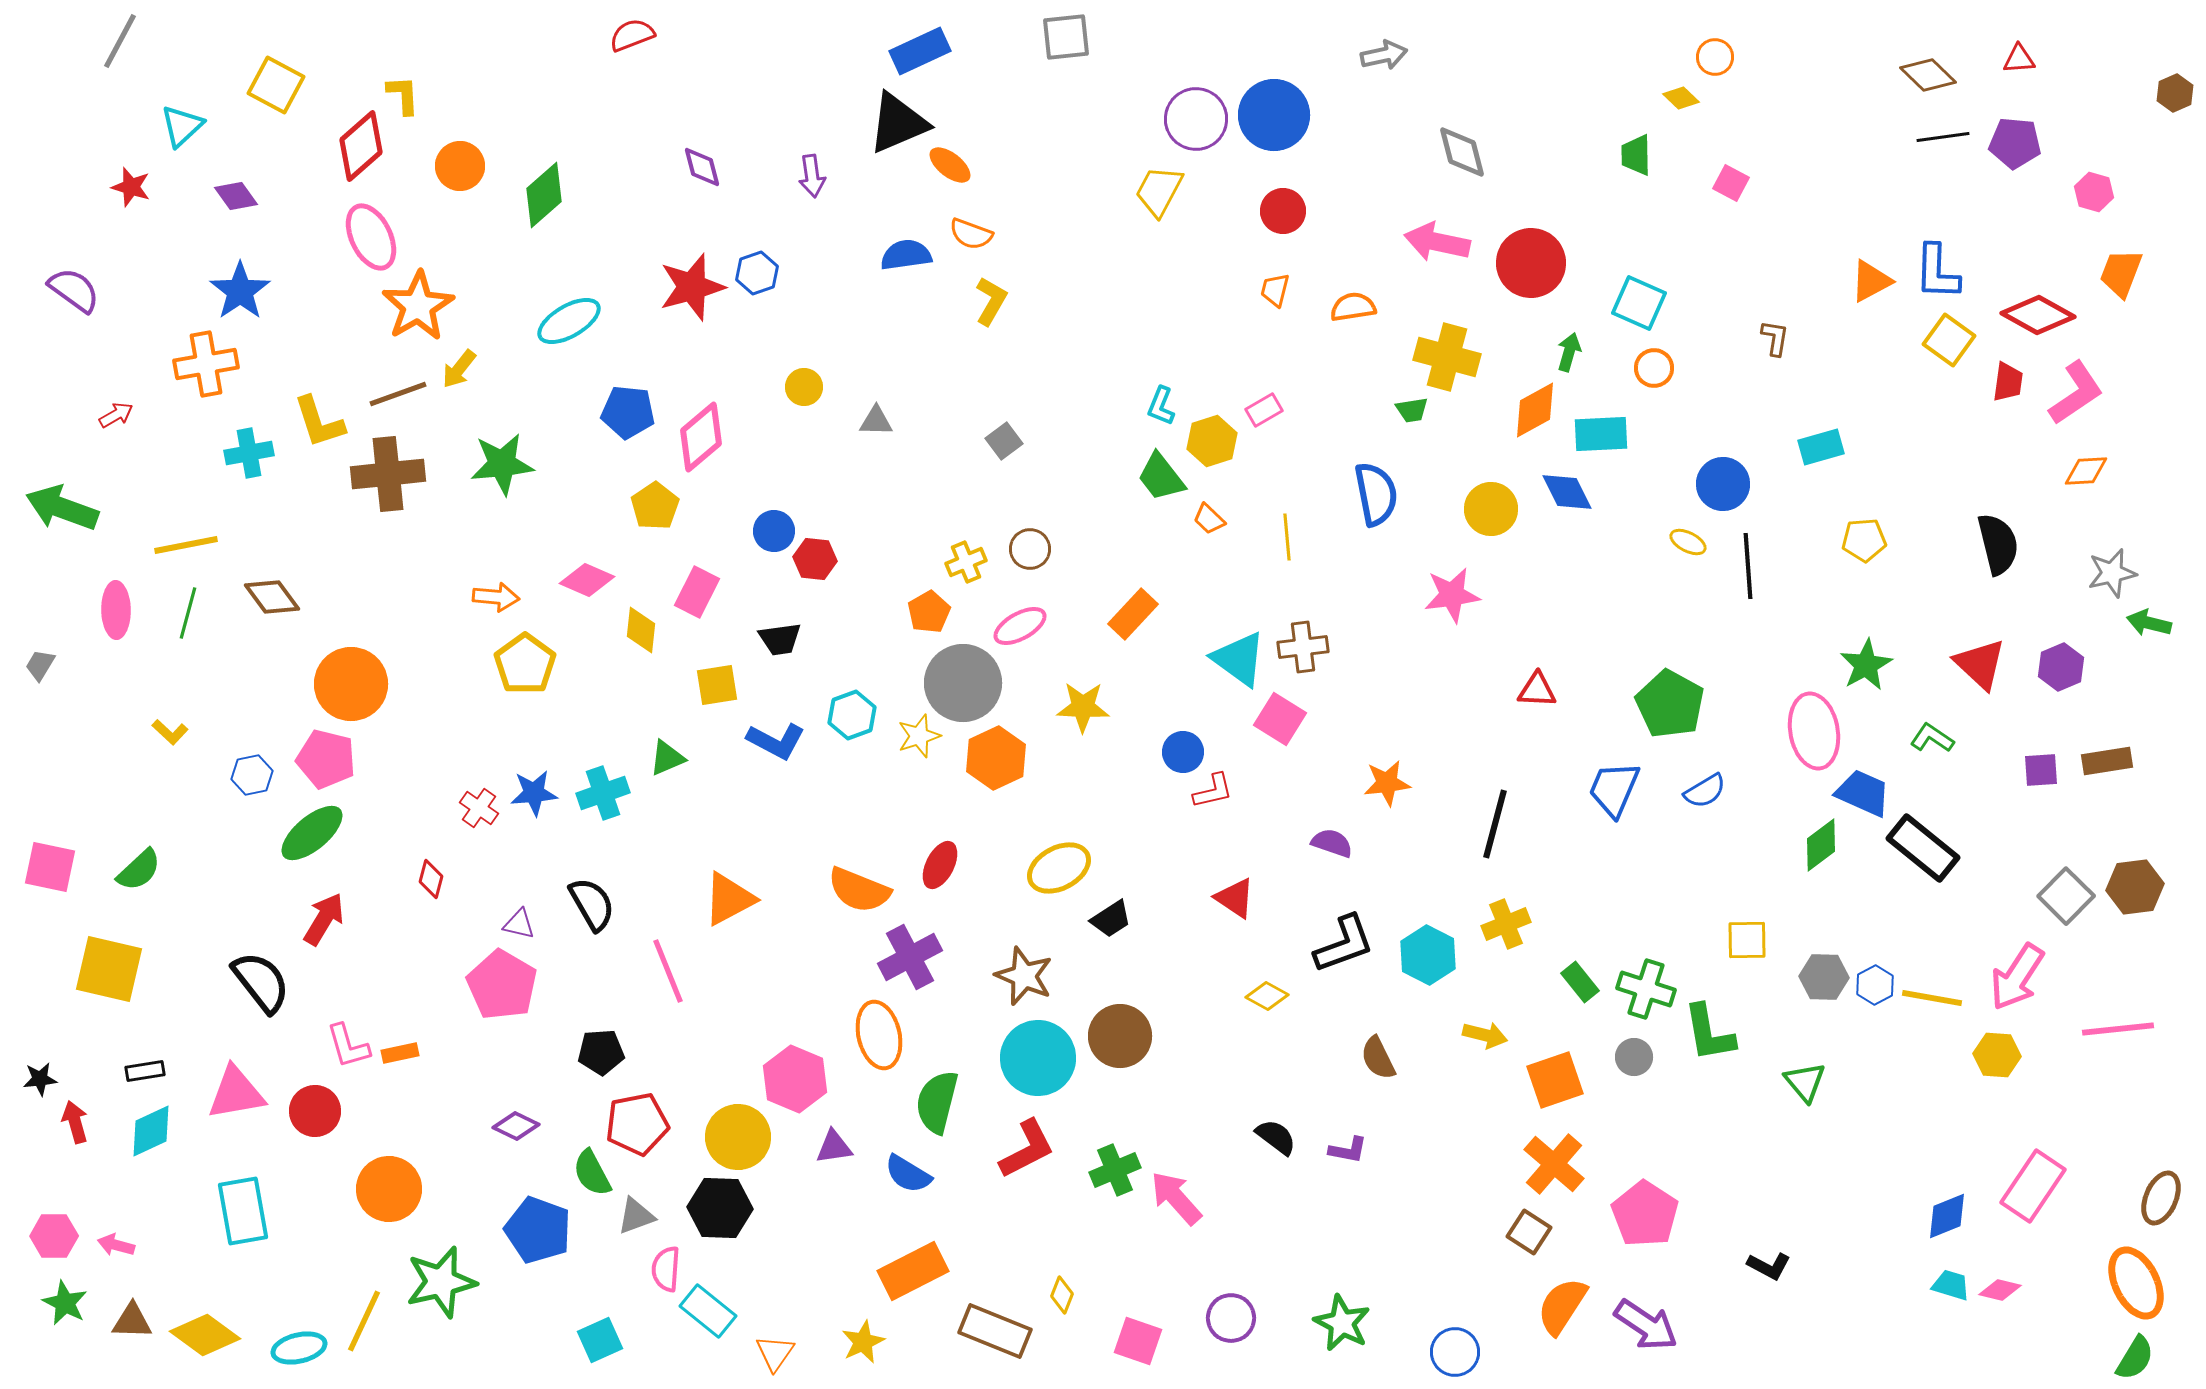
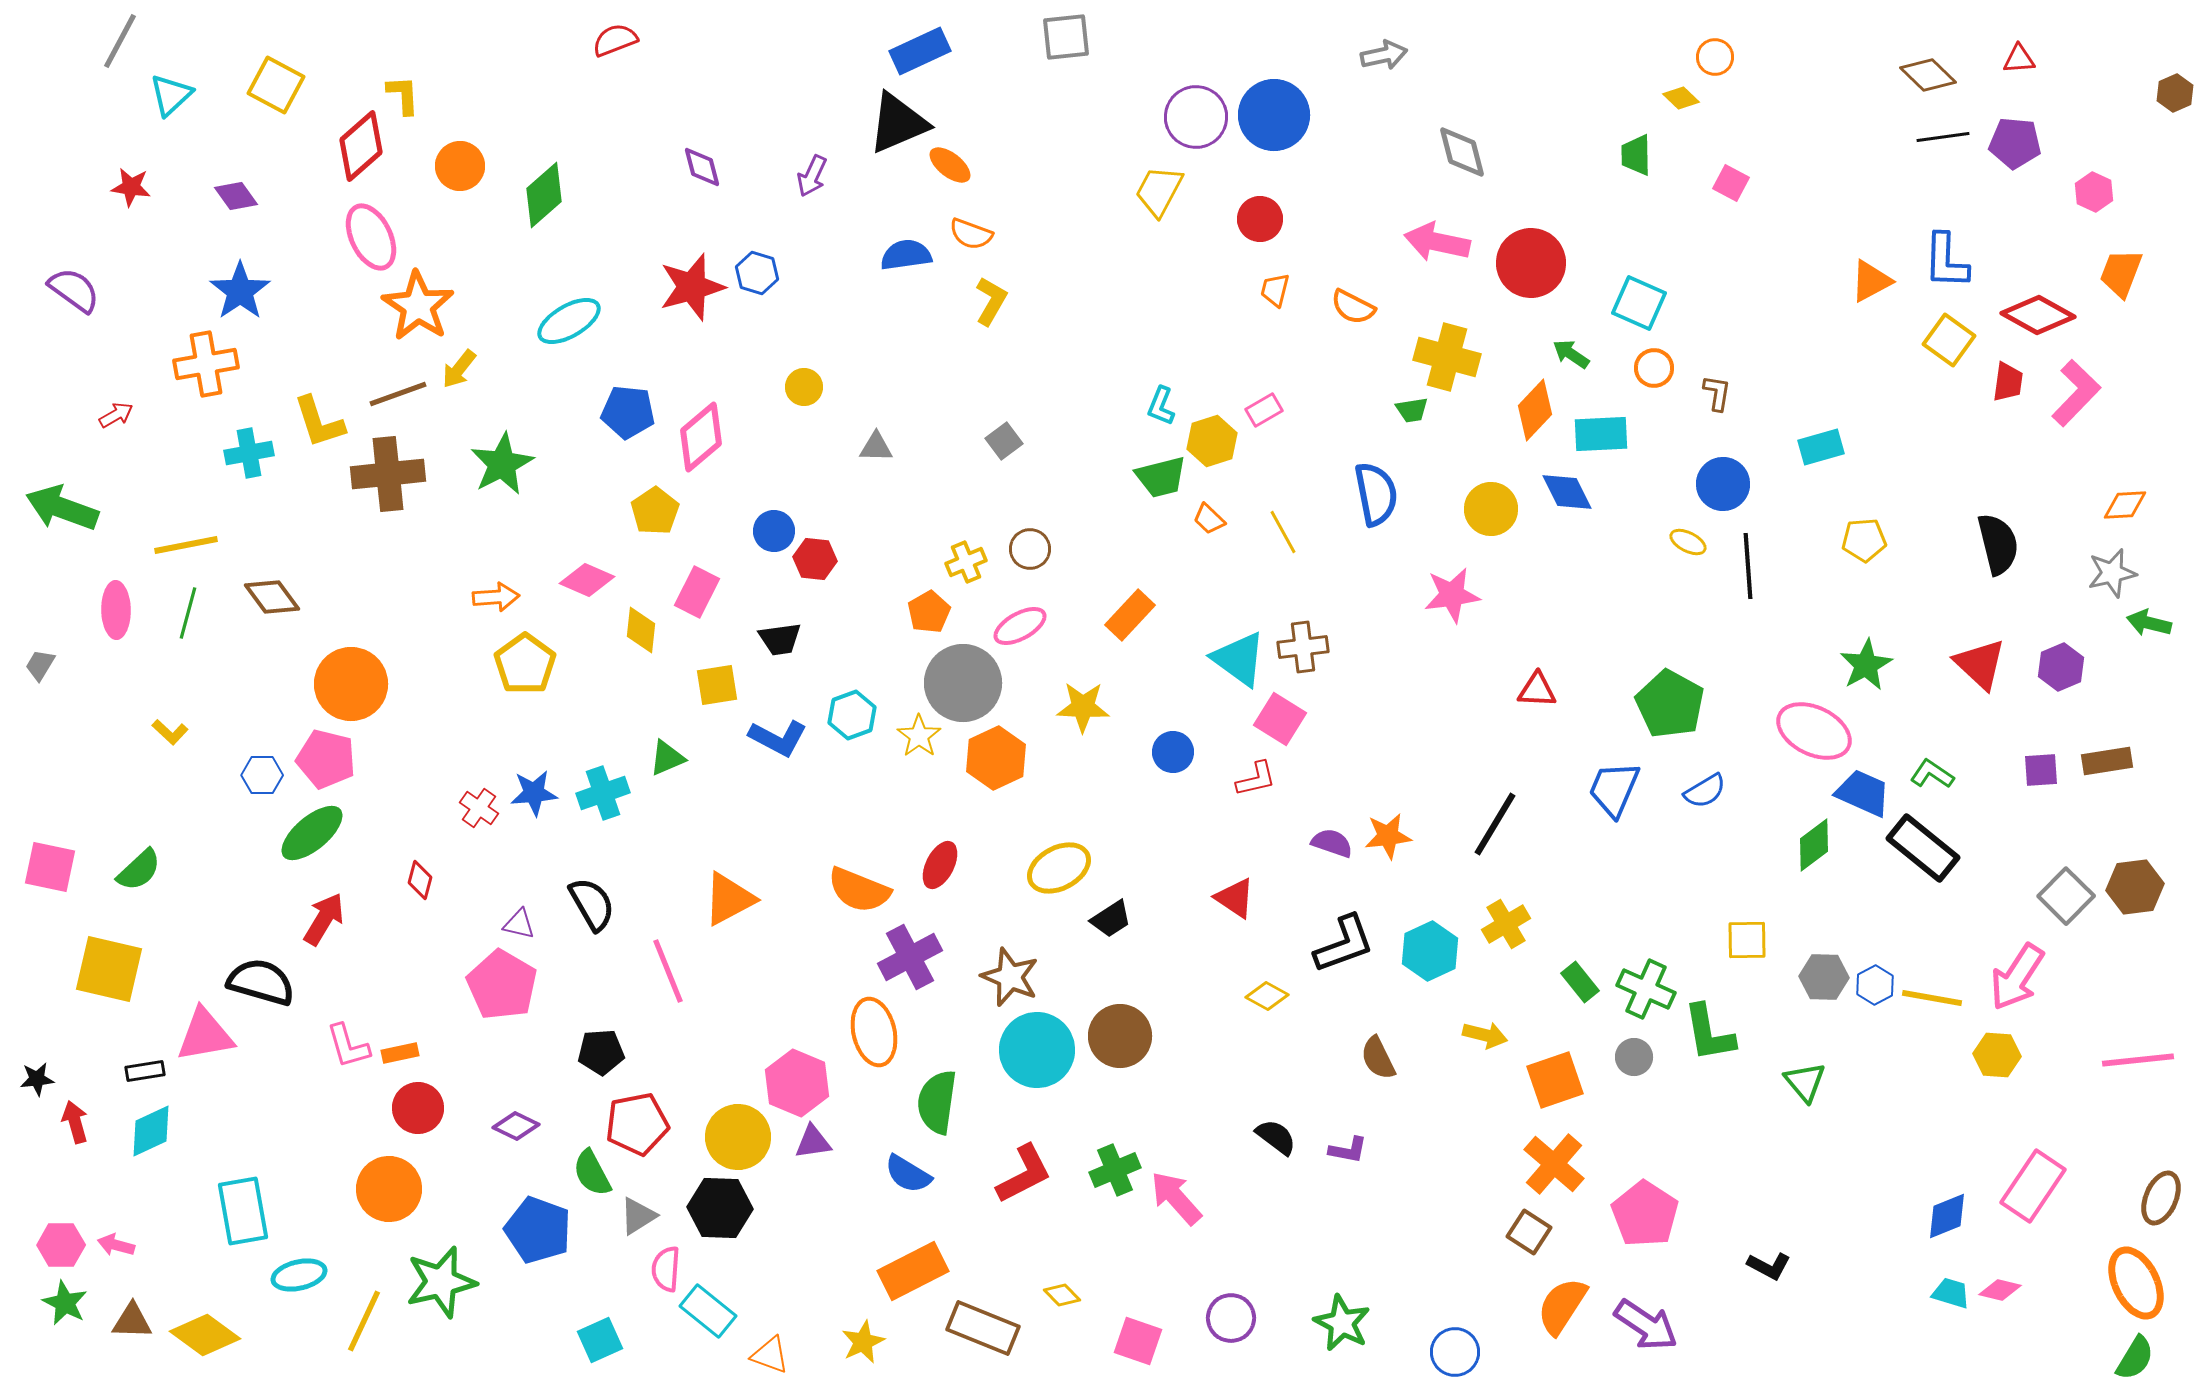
red semicircle at (632, 35): moved 17 px left, 5 px down
purple circle at (1196, 119): moved 2 px up
cyan triangle at (182, 126): moved 11 px left, 31 px up
purple arrow at (812, 176): rotated 33 degrees clockwise
red star at (131, 187): rotated 9 degrees counterclockwise
pink hexagon at (2094, 192): rotated 9 degrees clockwise
red circle at (1283, 211): moved 23 px left, 8 px down
blue L-shape at (1937, 272): moved 9 px right, 11 px up
blue hexagon at (757, 273): rotated 24 degrees counterclockwise
orange star at (418, 306): rotated 8 degrees counterclockwise
orange semicircle at (1353, 307): rotated 144 degrees counterclockwise
brown L-shape at (1775, 338): moved 58 px left, 55 px down
green arrow at (1569, 352): moved 2 px right, 2 px down; rotated 72 degrees counterclockwise
pink L-shape at (2076, 393): rotated 12 degrees counterclockwise
orange diamond at (1535, 410): rotated 18 degrees counterclockwise
gray triangle at (876, 421): moved 26 px down
green star at (502, 464): rotated 22 degrees counterclockwise
orange diamond at (2086, 471): moved 39 px right, 34 px down
green trapezoid at (1161, 477): rotated 66 degrees counterclockwise
yellow pentagon at (655, 506): moved 5 px down
yellow line at (1287, 537): moved 4 px left, 5 px up; rotated 24 degrees counterclockwise
orange arrow at (496, 597): rotated 9 degrees counterclockwise
orange rectangle at (1133, 614): moved 3 px left, 1 px down
pink ellipse at (1814, 731): rotated 54 degrees counterclockwise
yellow star at (919, 736): rotated 18 degrees counterclockwise
green L-shape at (1932, 738): moved 36 px down
blue L-shape at (776, 741): moved 2 px right, 3 px up
blue circle at (1183, 752): moved 10 px left
blue hexagon at (252, 775): moved 10 px right; rotated 12 degrees clockwise
orange star at (1387, 783): moved 1 px right, 53 px down
red L-shape at (1213, 791): moved 43 px right, 12 px up
black line at (1495, 824): rotated 16 degrees clockwise
green diamond at (1821, 845): moved 7 px left
red diamond at (431, 879): moved 11 px left, 1 px down
yellow cross at (1506, 924): rotated 9 degrees counterclockwise
cyan hexagon at (1428, 955): moved 2 px right, 4 px up; rotated 8 degrees clockwise
brown star at (1024, 976): moved 14 px left, 1 px down
black semicircle at (261, 982): rotated 36 degrees counterclockwise
green cross at (1646, 989): rotated 6 degrees clockwise
pink line at (2118, 1029): moved 20 px right, 31 px down
orange ellipse at (879, 1035): moved 5 px left, 3 px up
cyan circle at (1038, 1058): moved 1 px left, 8 px up
black star at (40, 1079): moved 3 px left
pink hexagon at (795, 1079): moved 2 px right, 4 px down
pink triangle at (236, 1093): moved 31 px left, 58 px up
green semicircle at (937, 1102): rotated 6 degrees counterclockwise
red circle at (315, 1111): moved 103 px right, 3 px up
purple triangle at (834, 1147): moved 21 px left, 5 px up
red L-shape at (1027, 1149): moved 3 px left, 25 px down
gray triangle at (636, 1216): moved 2 px right; rotated 12 degrees counterclockwise
pink hexagon at (54, 1236): moved 7 px right, 9 px down
cyan trapezoid at (1951, 1285): moved 8 px down
yellow diamond at (1062, 1295): rotated 66 degrees counterclockwise
brown rectangle at (995, 1331): moved 12 px left, 3 px up
cyan ellipse at (299, 1348): moved 73 px up
orange triangle at (775, 1353): moved 5 px left, 2 px down; rotated 45 degrees counterclockwise
